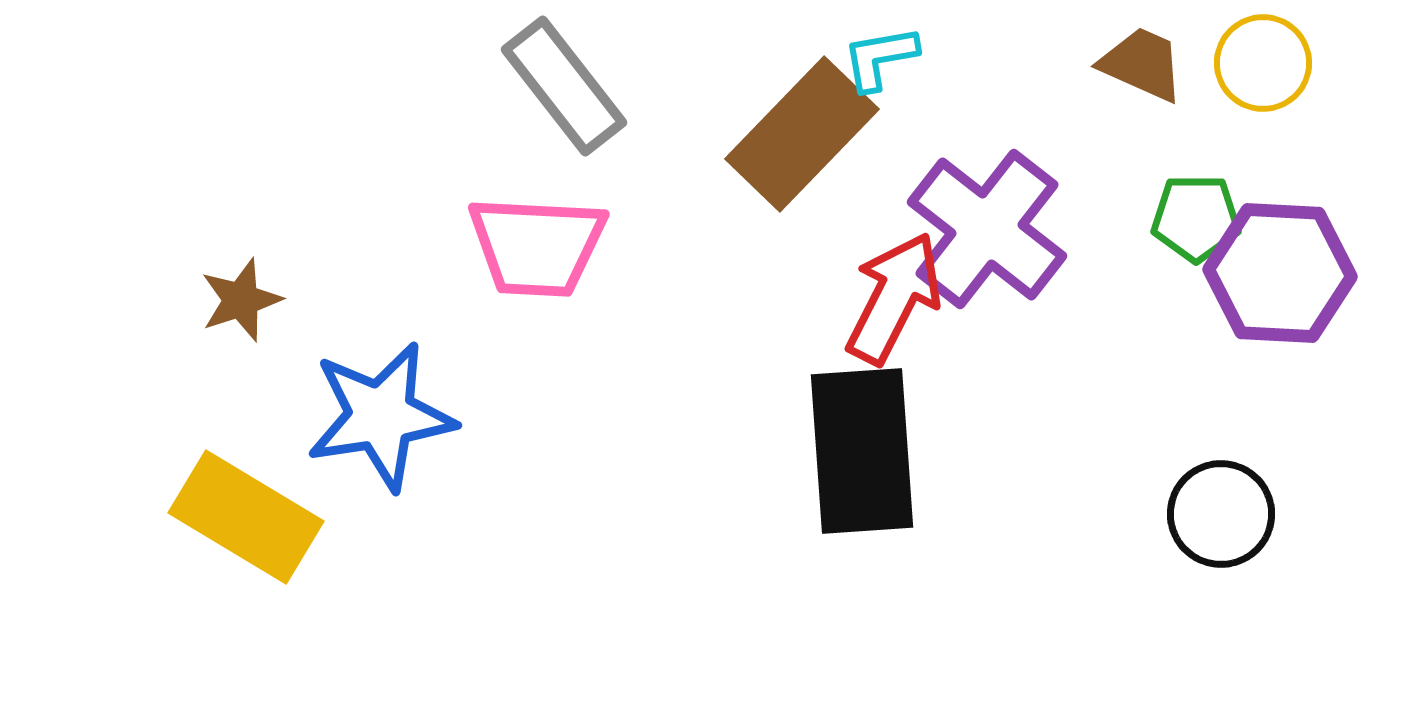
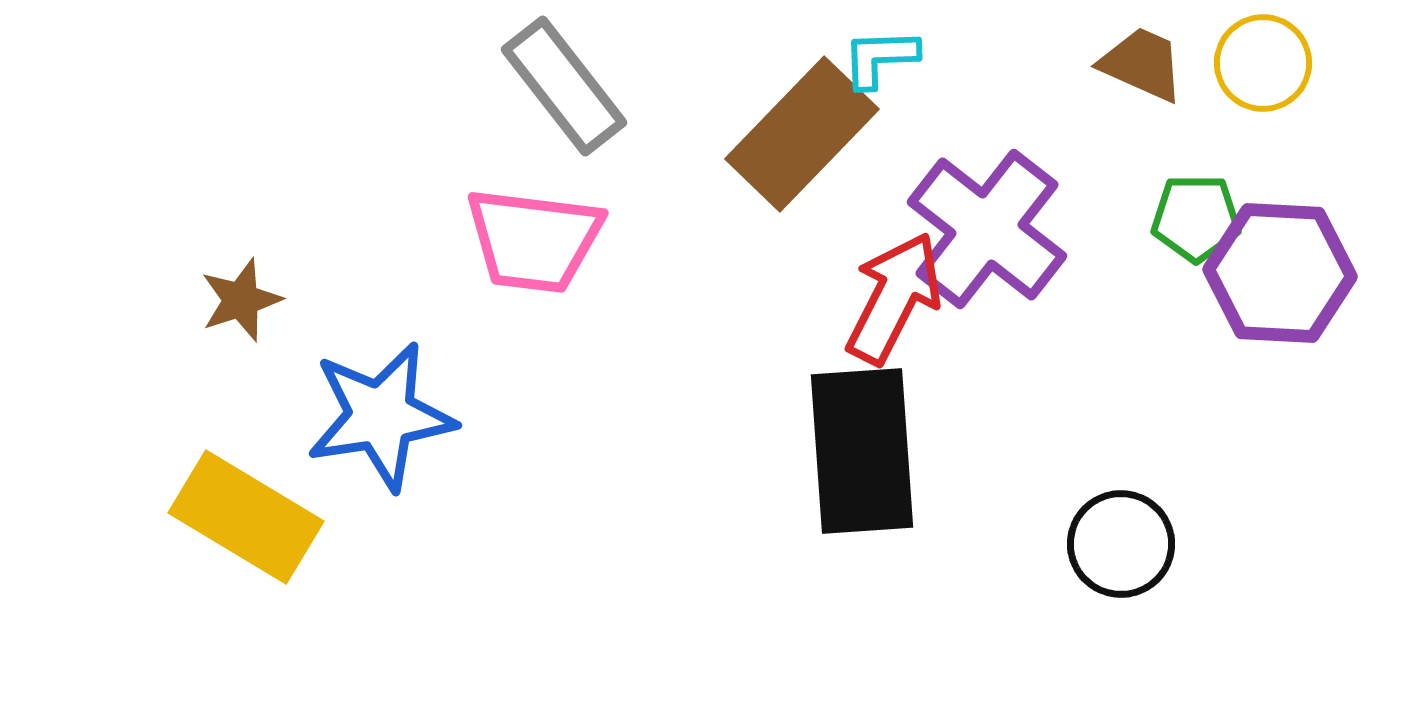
cyan L-shape: rotated 8 degrees clockwise
pink trapezoid: moved 3 px left, 6 px up; rotated 4 degrees clockwise
black circle: moved 100 px left, 30 px down
